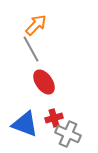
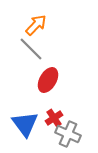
gray line: rotated 16 degrees counterclockwise
red ellipse: moved 4 px right, 2 px up; rotated 65 degrees clockwise
red cross: rotated 18 degrees counterclockwise
blue triangle: rotated 32 degrees clockwise
